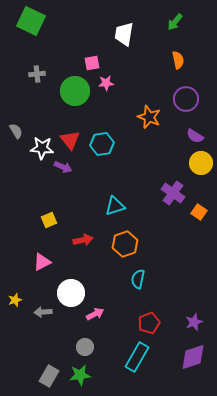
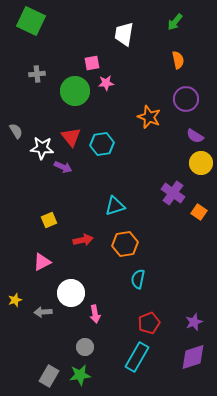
red triangle: moved 1 px right, 3 px up
orange hexagon: rotated 10 degrees clockwise
pink arrow: rotated 108 degrees clockwise
